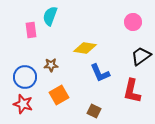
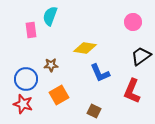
blue circle: moved 1 px right, 2 px down
red L-shape: rotated 10 degrees clockwise
